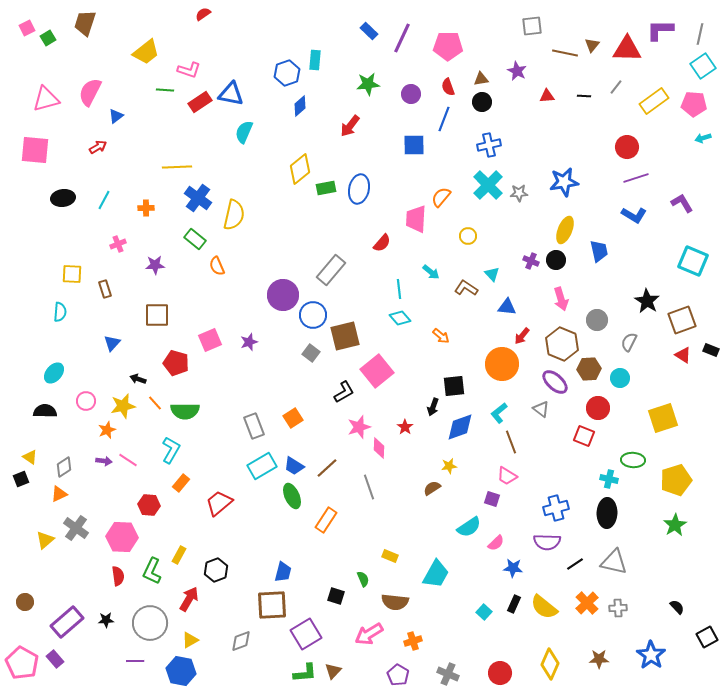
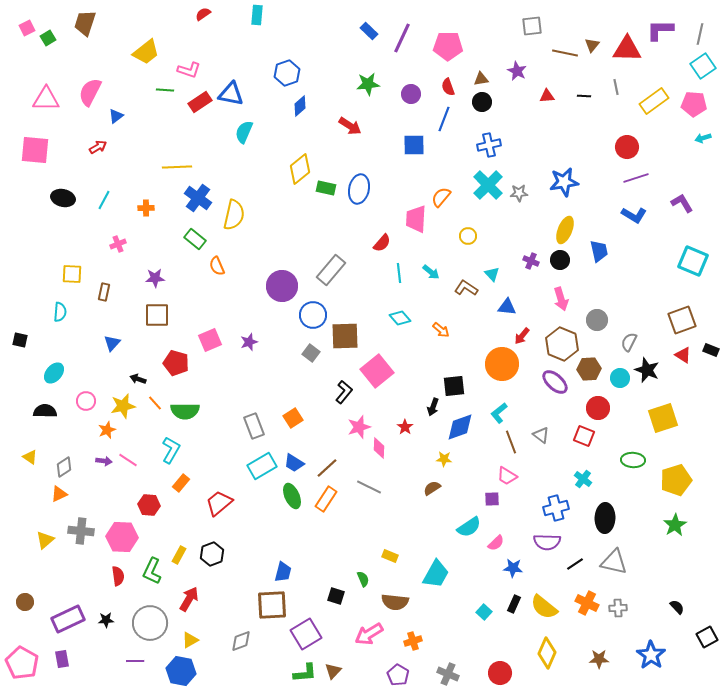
cyan rectangle at (315, 60): moved 58 px left, 45 px up
gray line at (616, 87): rotated 49 degrees counterclockwise
pink triangle at (46, 99): rotated 16 degrees clockwise
red arrow at (350, 126): rotated 95 degrees counterclockwise
green rectangle at (326, 188): rotated 24 degrees clockwise
black ellipse at (63, 198): rotated 20 degrees clockwise
black circle at (556, 260): moved 4 px right
purple star at (155, 265): moved 13 px down
brown rectangle at (105, 289): moved 1 px left, 3 px down; rotated 30 degrees clockwise
cyan line at (399, 289): moved 16 px up
purple circle at (283, 295): moved 1 px left, 9 px up
black star at (647, 301): moved 69 px down; rotated 10 degrees counterclockwise
brown square at (345, 336): rotated 12 degrees clockwise
orange arrow at (441, 336): moved 6 px up
black L-shape at (344, 392): rotated 20 degrees counterclockwise
gray triangle at (541, 409): moved 26 px down
blue trapezoid at (294, 466): moved 3 px up
yellow star at (449, 466): moved 5 px left, 7 px up; rotated 14 degrees clockwise
black square at (21, 479): moved 1 px left, 139 px up; rotated 35 degrees clockwise
cyan cross at (609, 479): moved 26 px left; rotated 24 degrees clockwise
gray line at (369, 487): rotated 45 degrees counterclockwise
purple square at (492, 499): rotated 21 degrees counterclockwise
black ellipse at (607, 513): moved 2 px left, 5 px down
orange rectangle at (326, 520): moved 21 px up
gray cross at (76, 528): moved 5 px right, 3 px down; rotated 30 degrees counterclockwise
black hexagon at (216, 570): moved 4 px left, 16 px up
orange cross at (587, 603): rotated 20 degrees counterclockwise
purple rectangle at (67, 622): moved 1 px right, 3 px up; rotated 16 degrees clockwise
purple rectangle at (55, 659): moved 7 px right; rotated 30 degrees clockwise
yellow diamond at (550, 664): moved 3 px left, 11 px up
